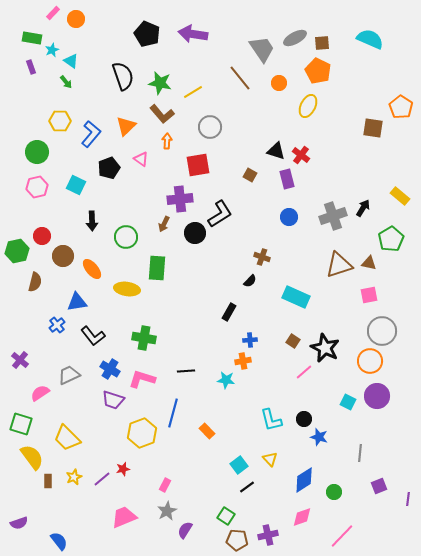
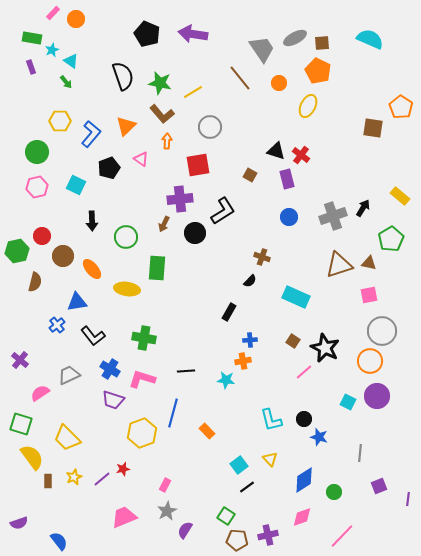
black L-shape at (220, 214): moved 3 px right, 3 px up
